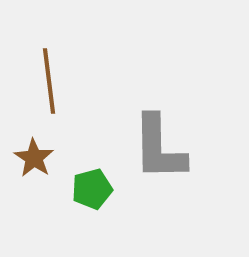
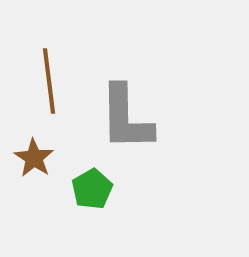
gray L-shape: moved 33 px left, 30 px up
green pentagon: rotated 15 degrees counterclockwise
